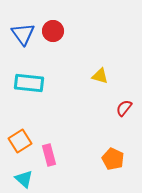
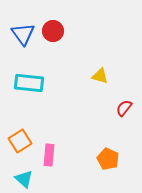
pink rectangle: rotated 20 degrees clockwise
orange pentagon: moved 5 px left
